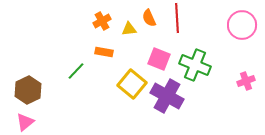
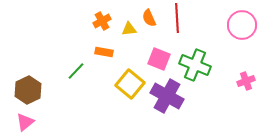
yellow square: moved 2 px left
